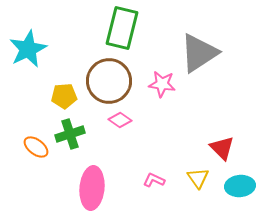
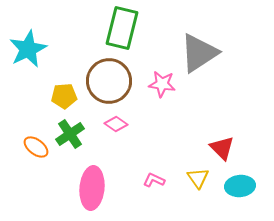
pink diamond: moved 4 px left, 4 px down
green cross: rotated 16 degrees counterclockwise
